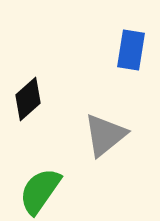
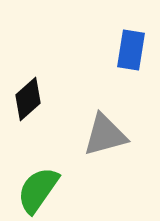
gray triangle: rotated 24 degrees clockwise
green semicircle: moved 2 px left, 1 px up
